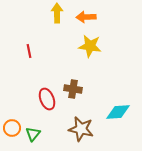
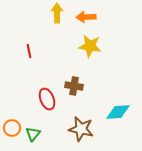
brown cross: moved 1 px right, 3 px up
